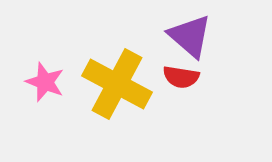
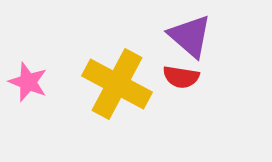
pink star: moved 17 px left
